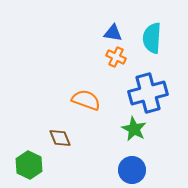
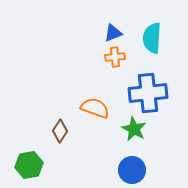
blue triangle: rotated 30 degrees counterclockwise
orange cross: moved 1 px left; rotated 30 degrees counterclockwise
blue cross: rotated 9 degrees clockwise
orange semicircle: moved 9 px right, 8 px down
brown diamond: moved 7 px up; rotated 55 degrees clockwise
green hexagon: rotated 24 degrees clockwise
